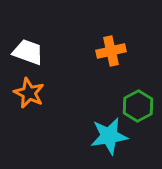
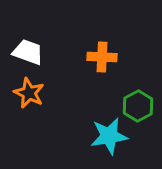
orange cross: moved 9 px left, 6 px down; rotated 16 degrees clockwise
